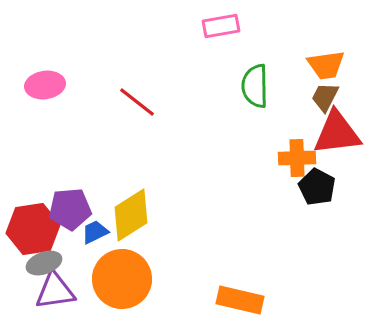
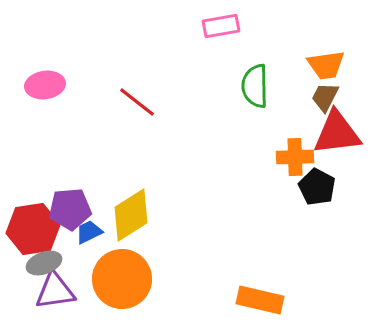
orange cross: moved 2 px left, 1 px up
blue trapezoid: moved 6 px left
orange rectangle: moved 20 px right
